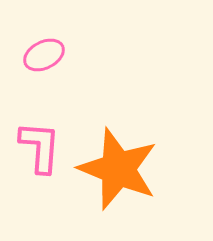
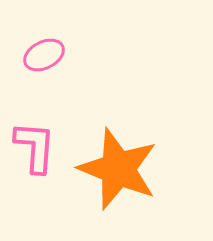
pink L-shape: moved 5 px left
